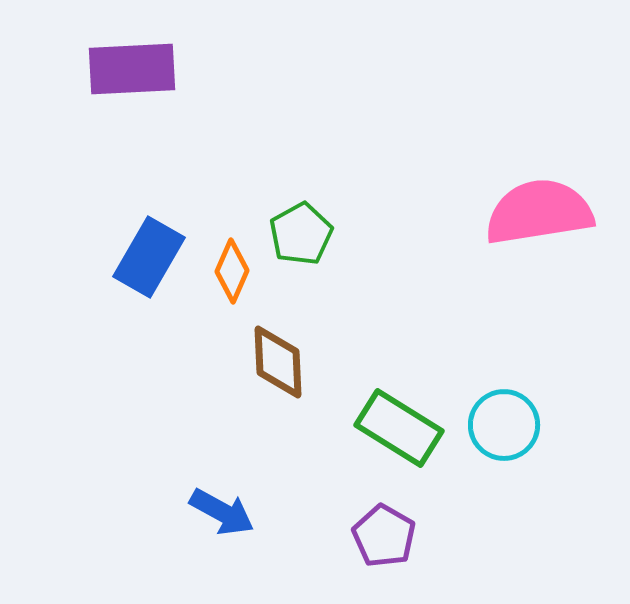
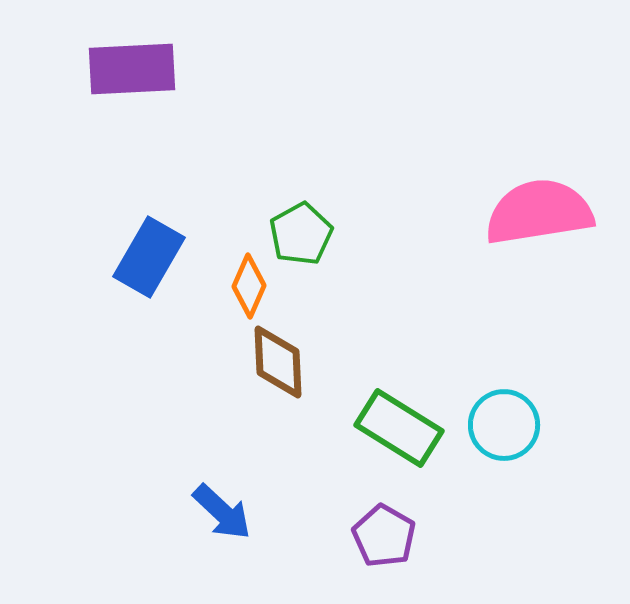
orange diamond: moved 17 px right, 15 px down
blue arrow: rotated 14 degrees clockwise
